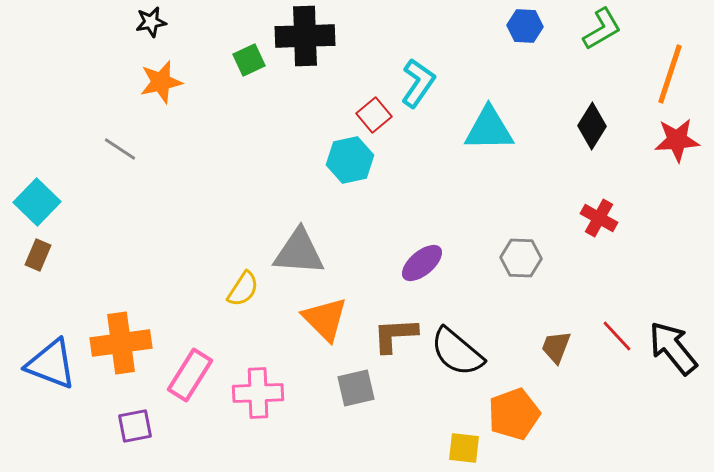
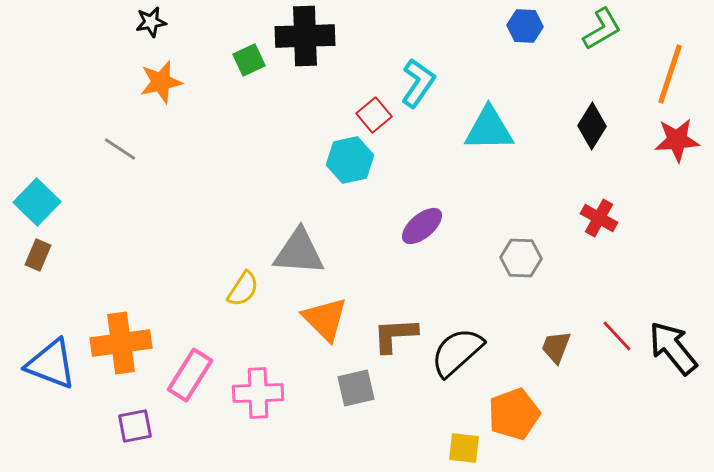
purple ellipse: moved 37 px up
black semicircle: rotated 98 degrees clockwise
